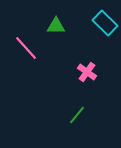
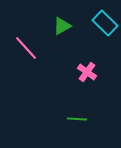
green triangle: moved 6 px right; rotated 30 degrees counterclockwise
green line: moved 4 px down; rotated 54 degrees clockwise
